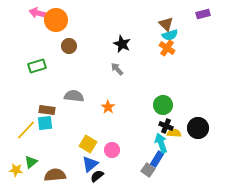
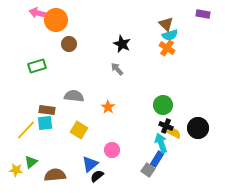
purple rectangle: rotated 24 degrees clockwise
brown circle: moved 2 px up
yellow semicircle: rotated 24 degrees clockwise
yellow square: moved 9 px left, 14 px up
